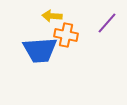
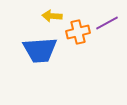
purple line: rotated 20 degrees clockwise
orange cross: moved 12 px right, 3 px up; rotated 25 degrees counterclockwise
